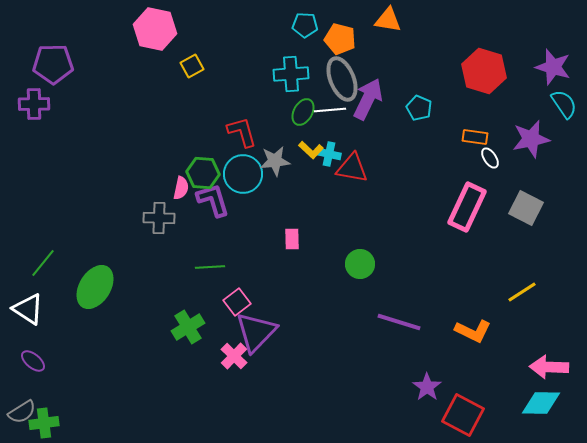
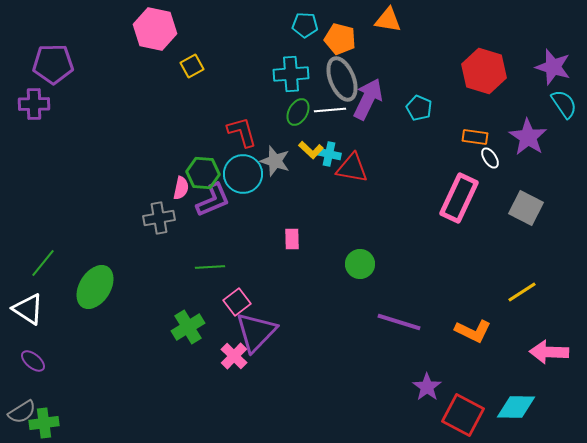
green ellipse at (303, 112): moved 5 px left
purple star at (531, 139): moved 3 px left, 2 px up; rotated 27 degrees counterclockwise
gray star at (275, 161): rotated 24 degrees clockwise
purple L-shape at (213, 200): rotated 84 degrees clockwise
pink rectangle at (467, 207): moved 8 px left, 9 px up
gray cross at (159, 218): rotated 12 degrees counterclockwise
pink arrow at (549, 367): moved 15 px up
cyan diamond at (541, 403): moved 25 px left, 4 px down
